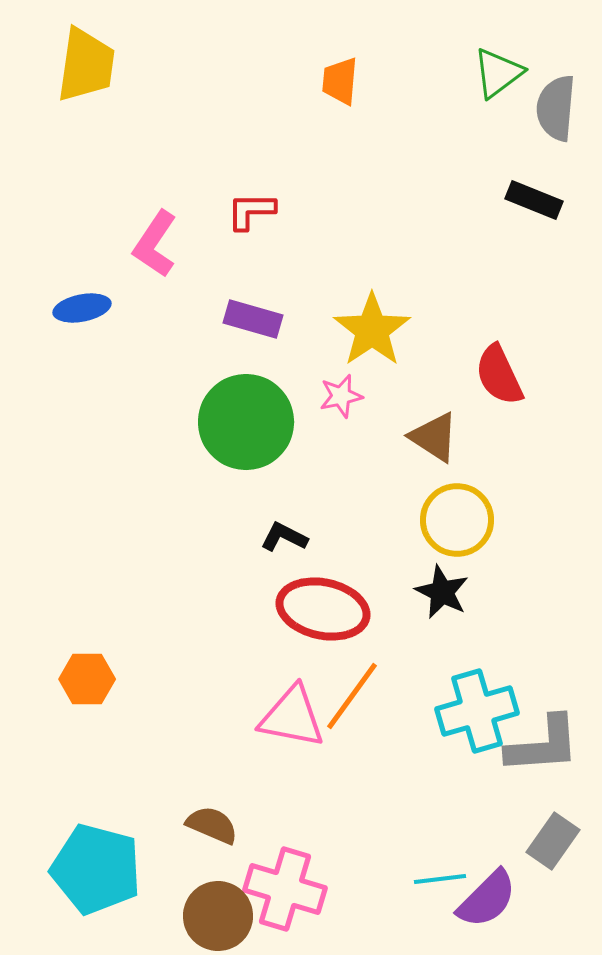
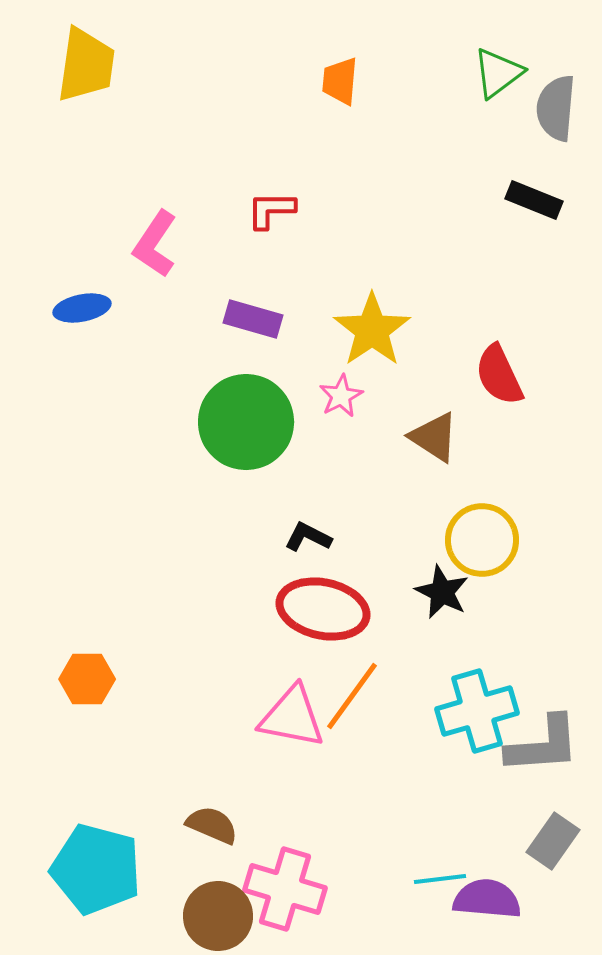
red L-shape: moved 20 px right, 1 px up
pink star: rotated 15 degrees counterclockwise
yellow circle: moved 25 px right, 20 px down
black L-shape: moved 24 px right
purple semicircle: rotated 130 degrees counterclockwise
